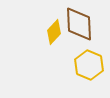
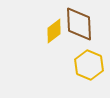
yellow diamond: moved 1 px up; rotated 10 degrees clockwise
